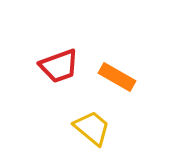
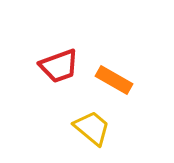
orange rectangle: moved 3 px left, 3 px down
